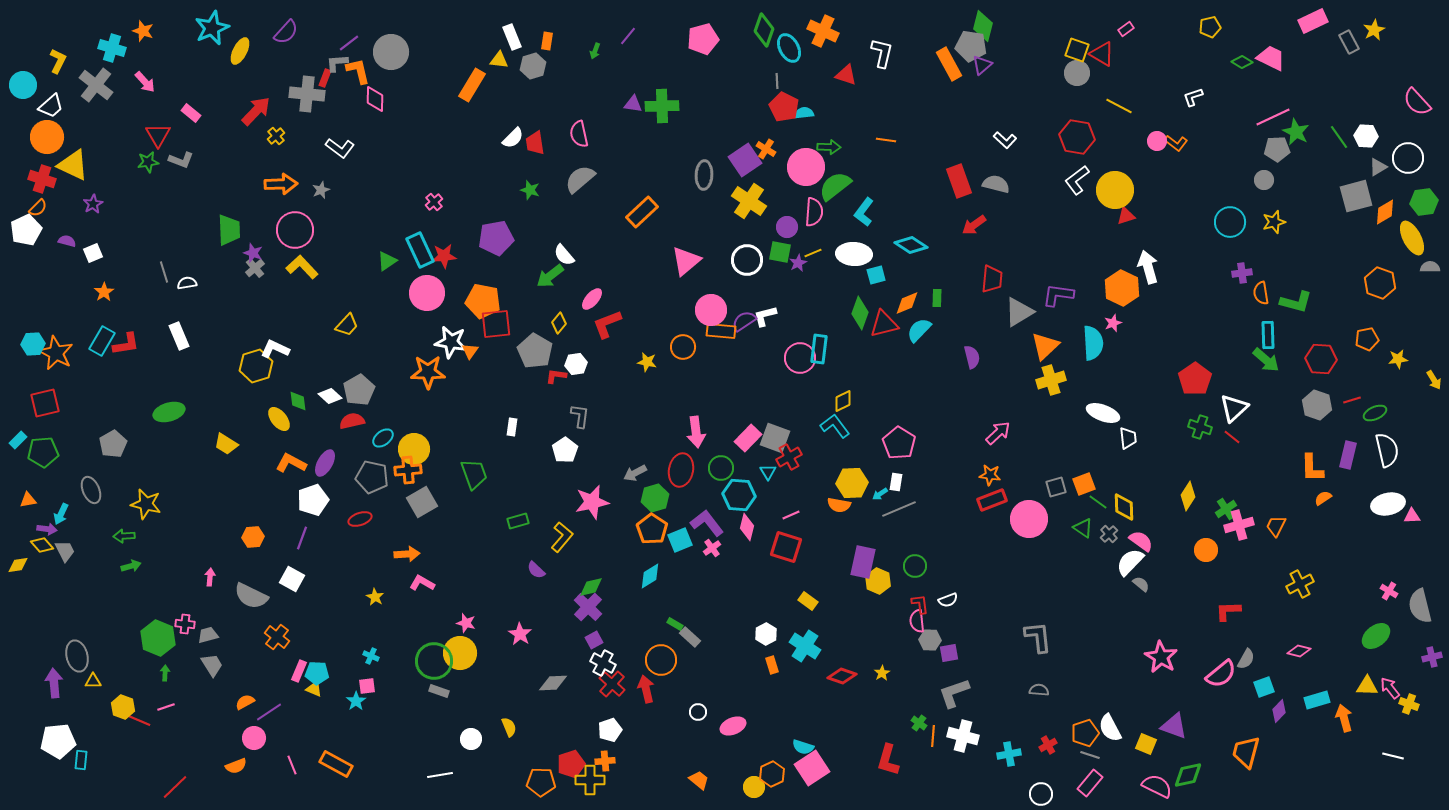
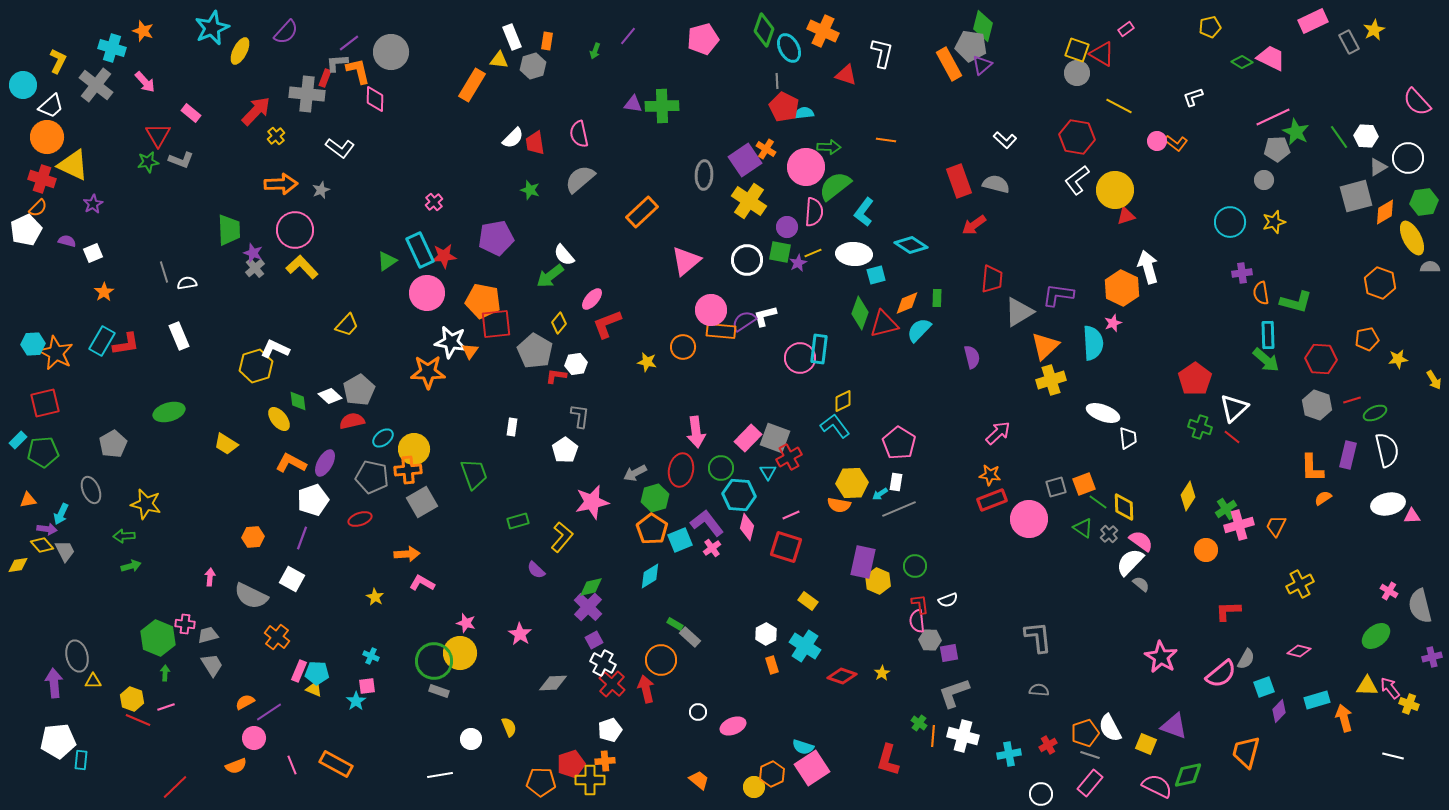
yellow hexagon at (123, 707): moved 9 px right, 8 px up
